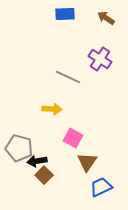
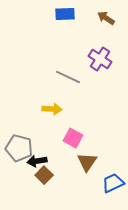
blue trapezoid: moved 12 px right, 4 px up
